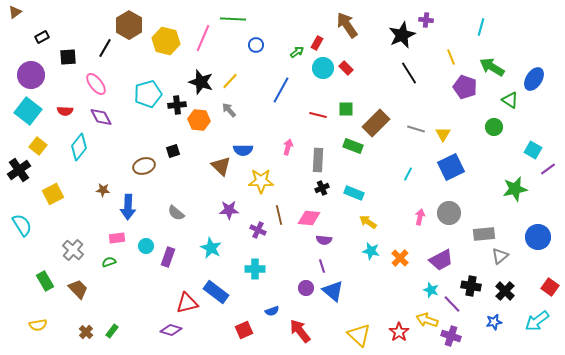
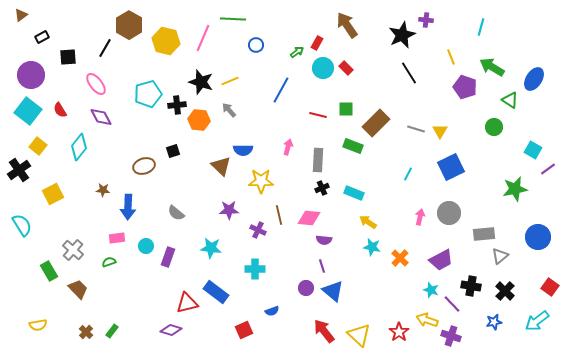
brown triangle at (15, 12): moved 6 px right, 3 px down
yellow line at (230, 81): rotated 24 degrees clockwise
red semicircle at (65, 111): moved 5 px left, 1 px up; rotated 56 degrees clockwise
yellow triangle at (443, 134): moved 3 px left, 3 px up
cyan star at (211, 248): rotated 20 degrees counterclockwise
cyan star at (371, 251): moved 1 px right, 4 px up
green rectangle at (45, 281): moved 4 px right, 10 px up
red arrow at (300, 331): moved 24 px right
